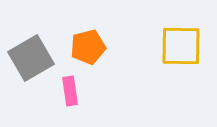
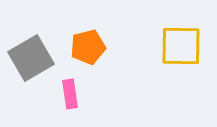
pink rectangle: moved 3 px down
